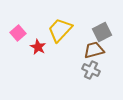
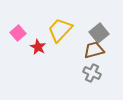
gray square: moved 3 px left, 1 px down; rotated 12 degrees counterclockwise
gray cross: moved 1 px right, 3 px down
